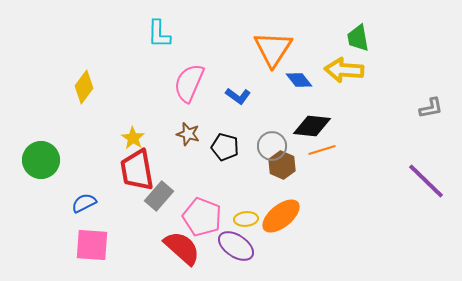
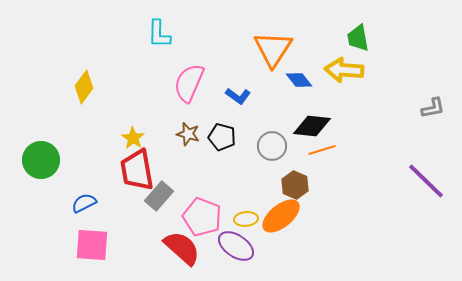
gray L-shape: moved 2 px right
black pentagon: moved 3 px left, 10 px up
brown hexagon: moved 13 px right, 20 px down
